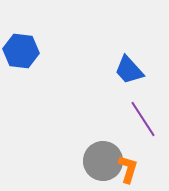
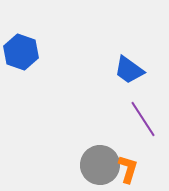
blue hexagon: moved 1 px down; rotated 12 degrees clockwise
blue trapezoid: rotated 12 degrees counterclockwise
gray circle: moved 3 px left, 4 px down
